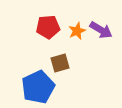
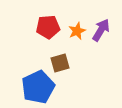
purple arrow: rotated 90 degrees counterclockwise
